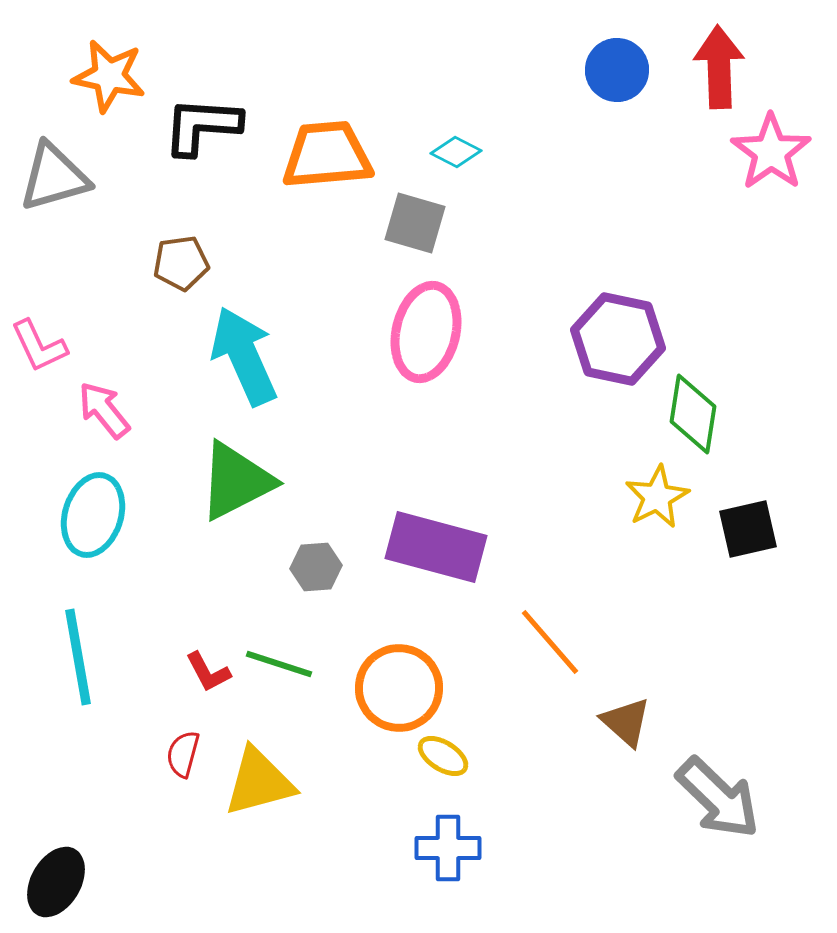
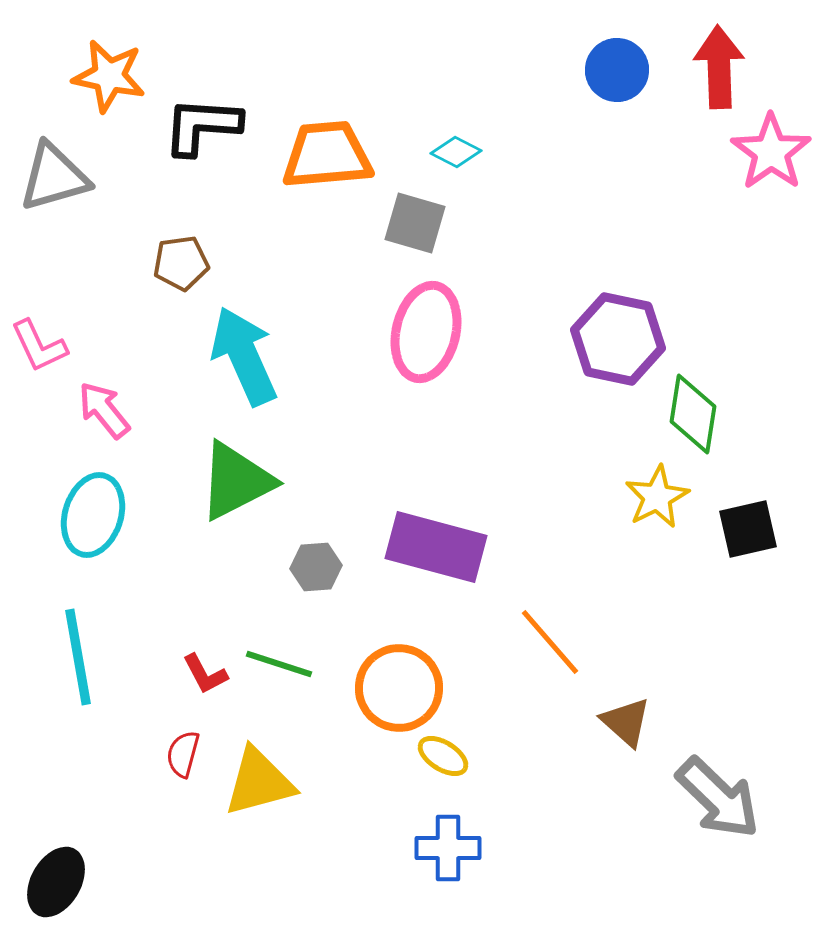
red L-shape: moved 3 px left, 2 px down
